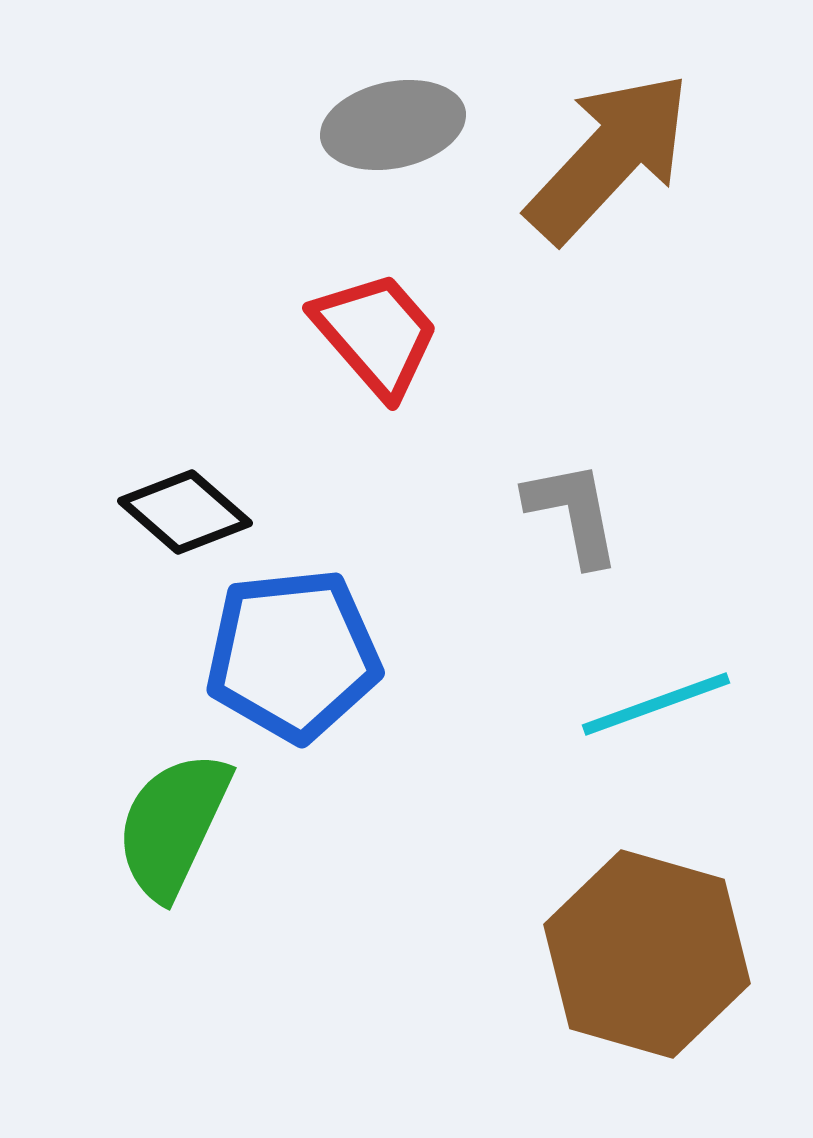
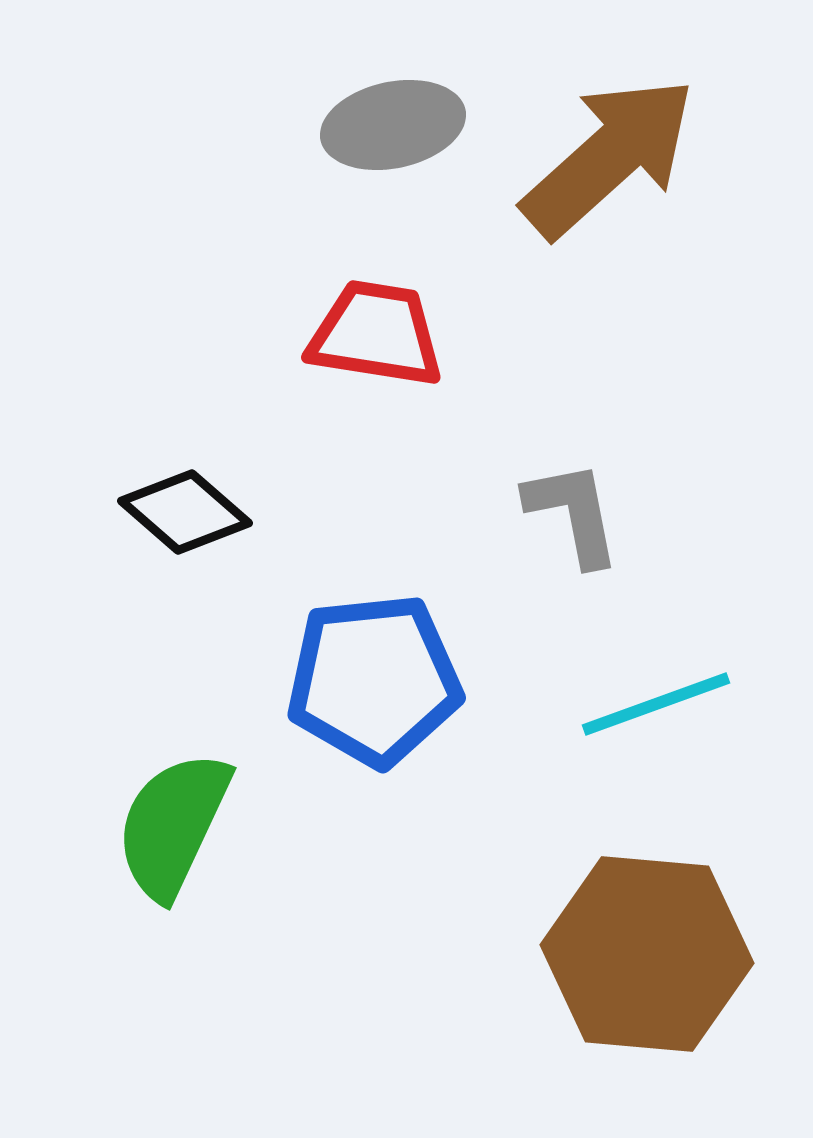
brown arrow: rotated 5 degrees clockwise
red trapezoid: rotated 40 degrees counterclockwise
blue pentagon: moved 81 px right, 25 px down
brown hexagon: rotated 11 degrees counterclockwise
